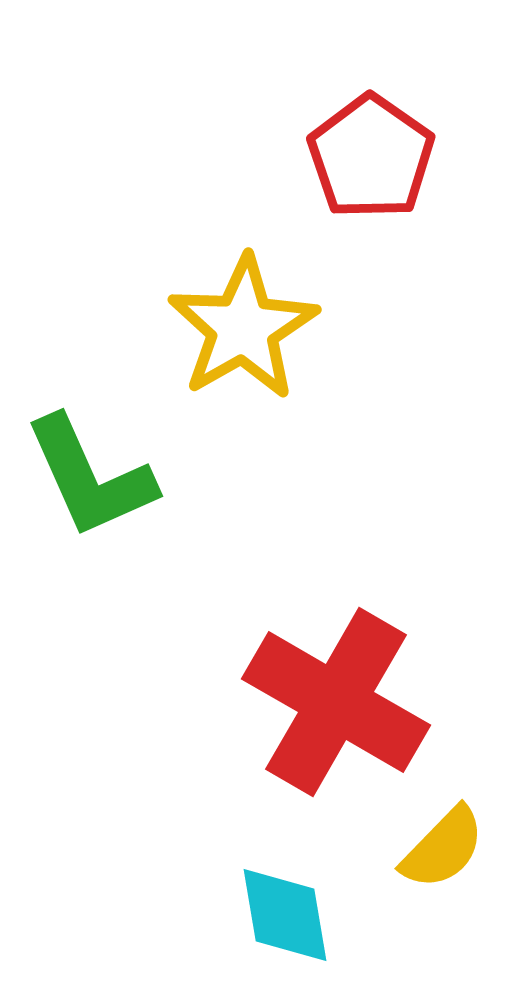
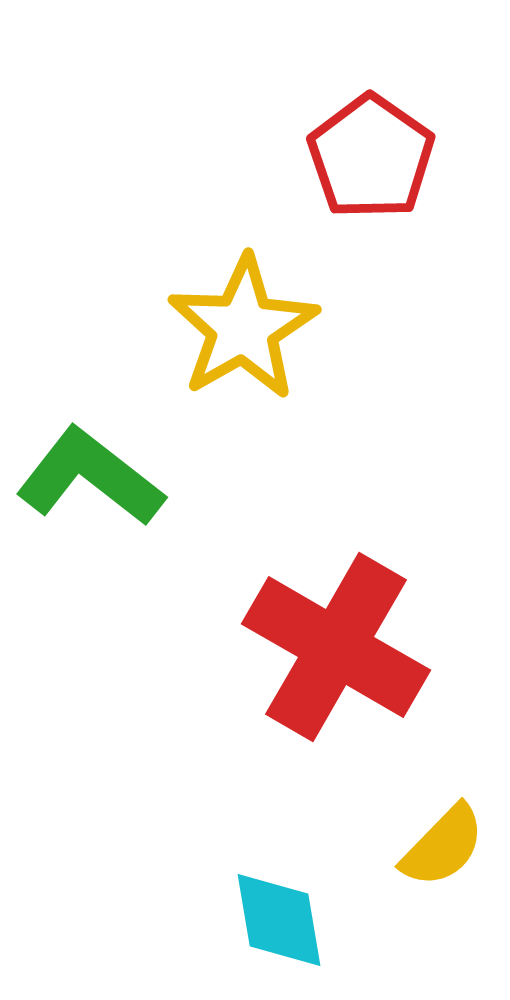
green L-shape: rotated 152 degrees clockwise
red cross: moved 55 px up
yellow semicircle: moved 2 px up
cyan diamond: moved 6 px left, 5 px down
